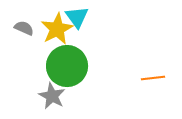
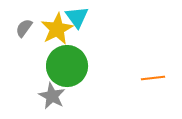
gray semicircle: rotated 78 degrees counterclockwise
